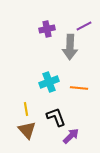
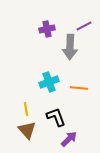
purple arrow: moved 2 px left, 3 px down
